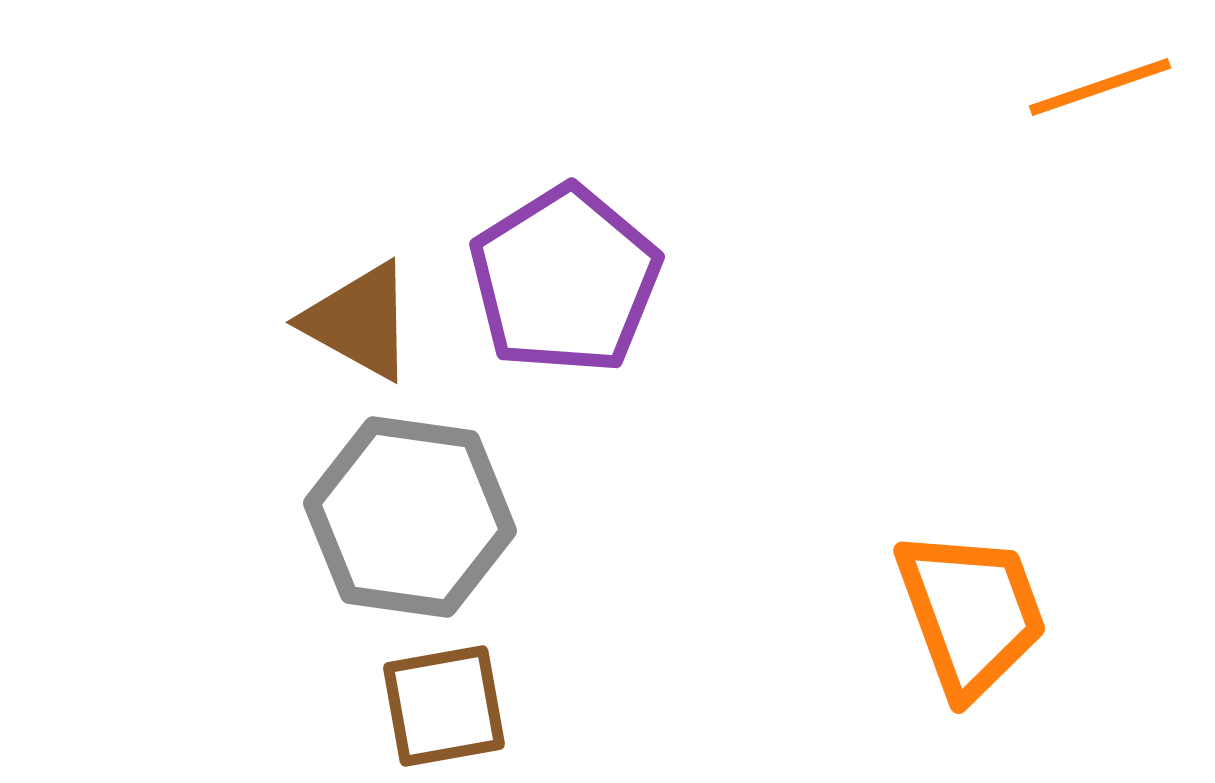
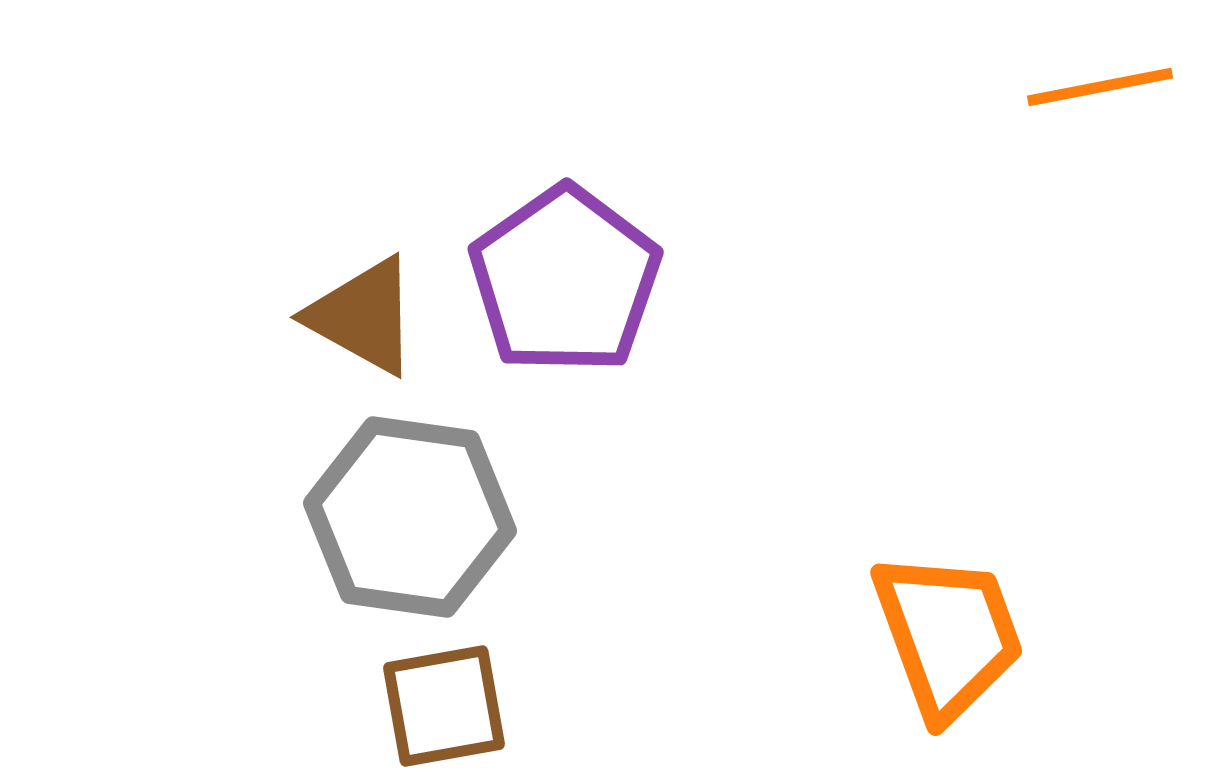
orange line: rotated 8 degrees clockwise
purple pentagon: rotated 3 degrees counterclockwise
brown triangle: moved 4 px right, 5 px up
orange trapezoid: moved 23 px left, 22 px down
